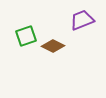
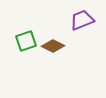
green square: moved 5 px down
